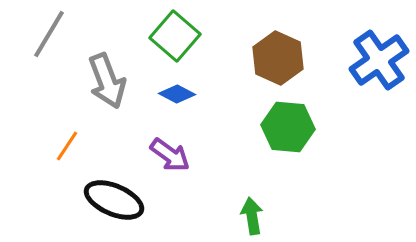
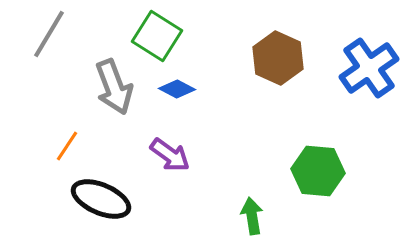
green square: moved 18 px left; rotated 9 degrees counterclockwise
blue cross: moved 10 px left, 8 px down
gray arrow: moved 7 px right, 6 px down
blue diamond: moved 5 px up
green hexagon: moved 30 px right, 44 px down
black ellipse: moved 13 px left, 1 px up
